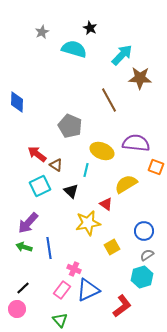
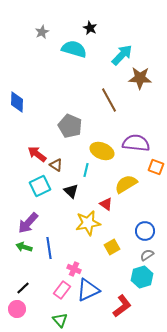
blue circle: moved 1 px right
